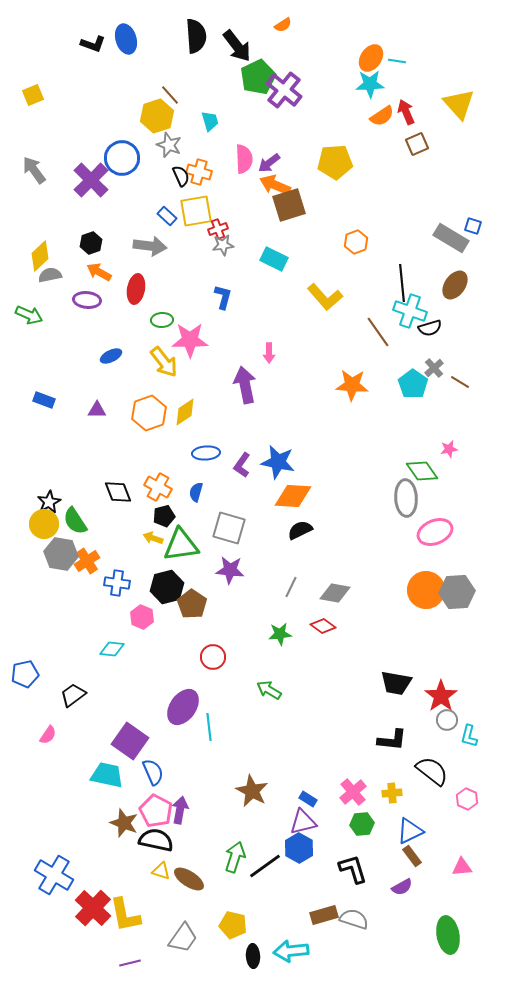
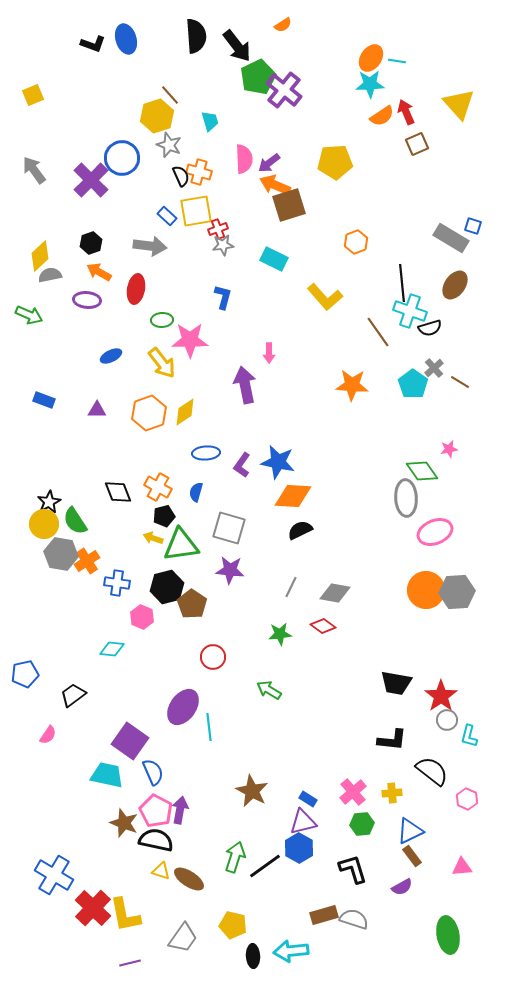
yellow arrow at (164, 362): moved 2 px left, 1 px down
